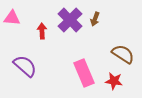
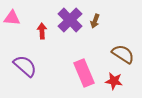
brown arrow: moved 2 px down
